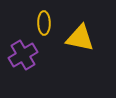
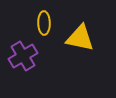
purple cross: moved 1 px down
